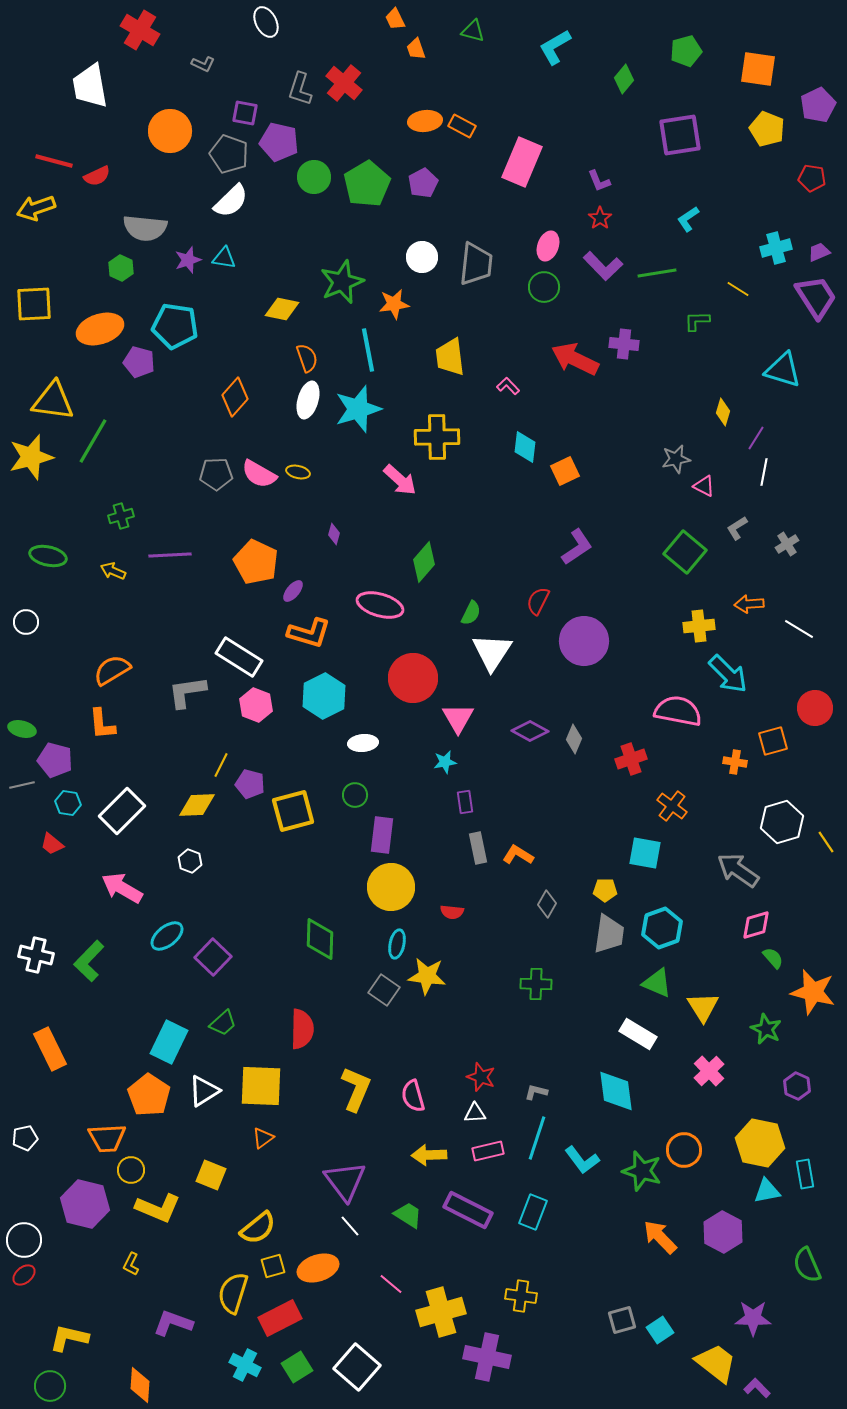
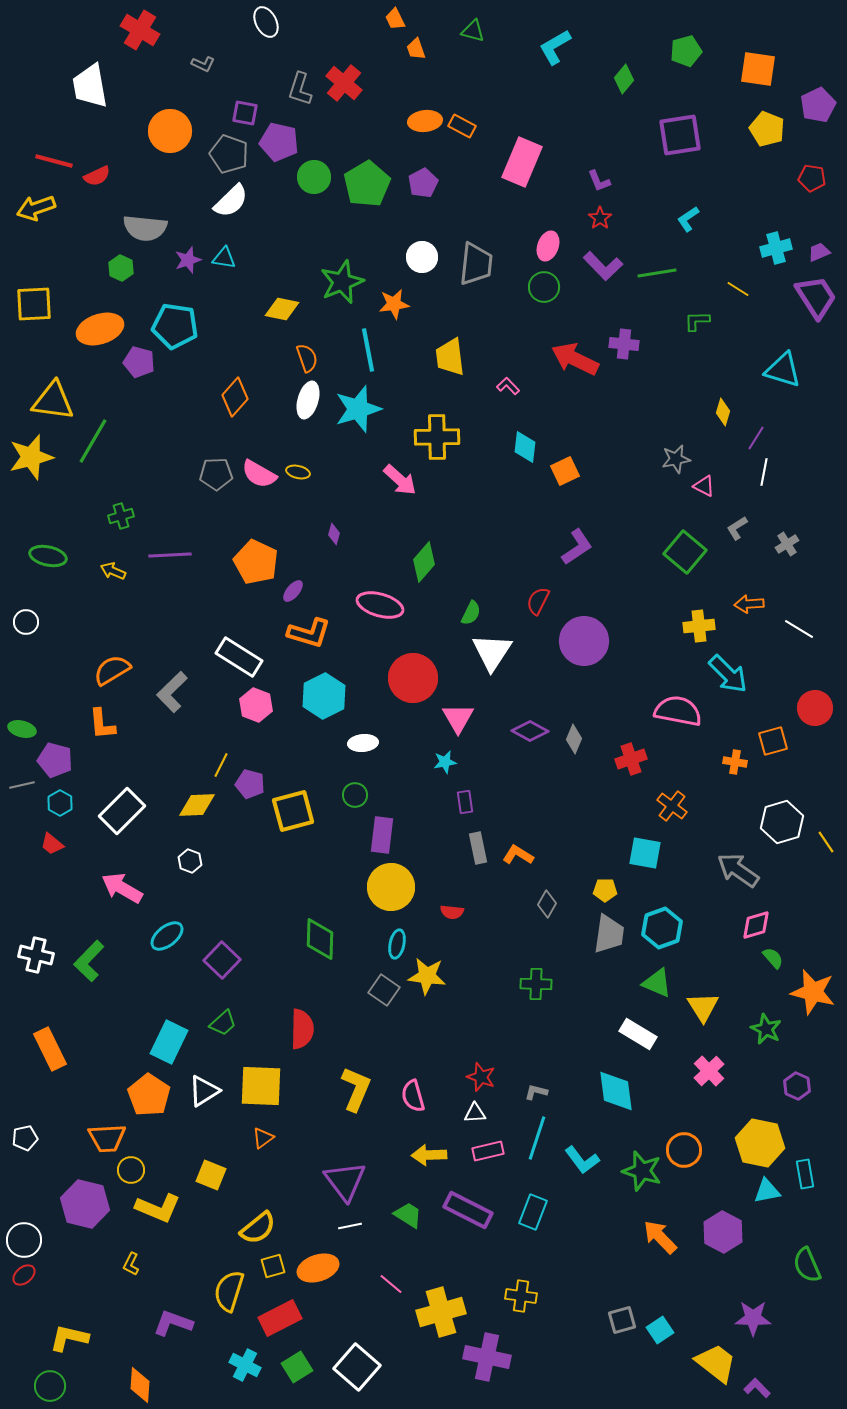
gray L-shape at (187, 692): moved 15 px left; rotated 36 degrees counterclockwise
cyan hexagon at (68, 803): moved 8 px left; rotated 20 degrees clockwise
purple square at (213, 957): moved 9 px right, 3 px down
white line at (350, 1226): rotated 60 degrees counterclockwise
yellow semicircle at (233, 1293): moved 4 px left, 2 px up
